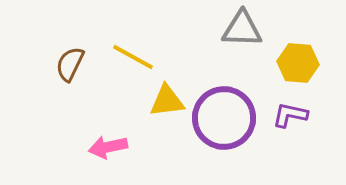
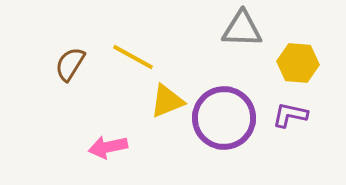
brown semicircle: rotated 6 degrees clockwise
yellow triangle: rotated 15 degrees counterclockwise
